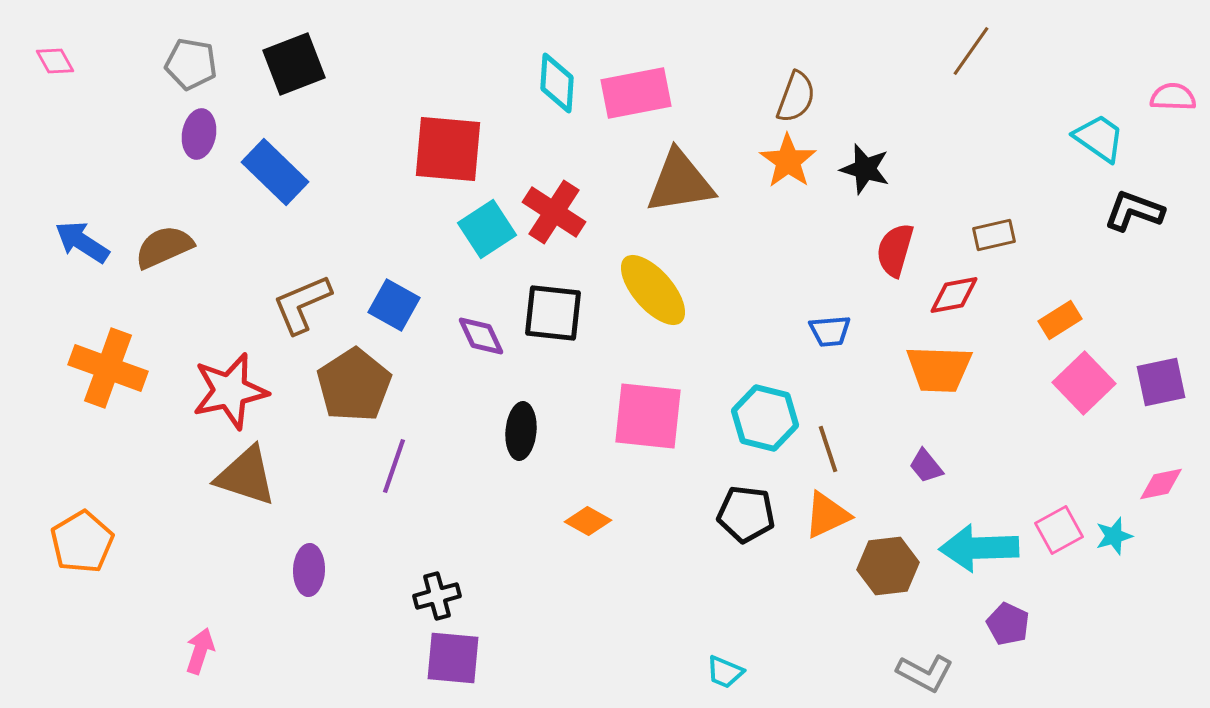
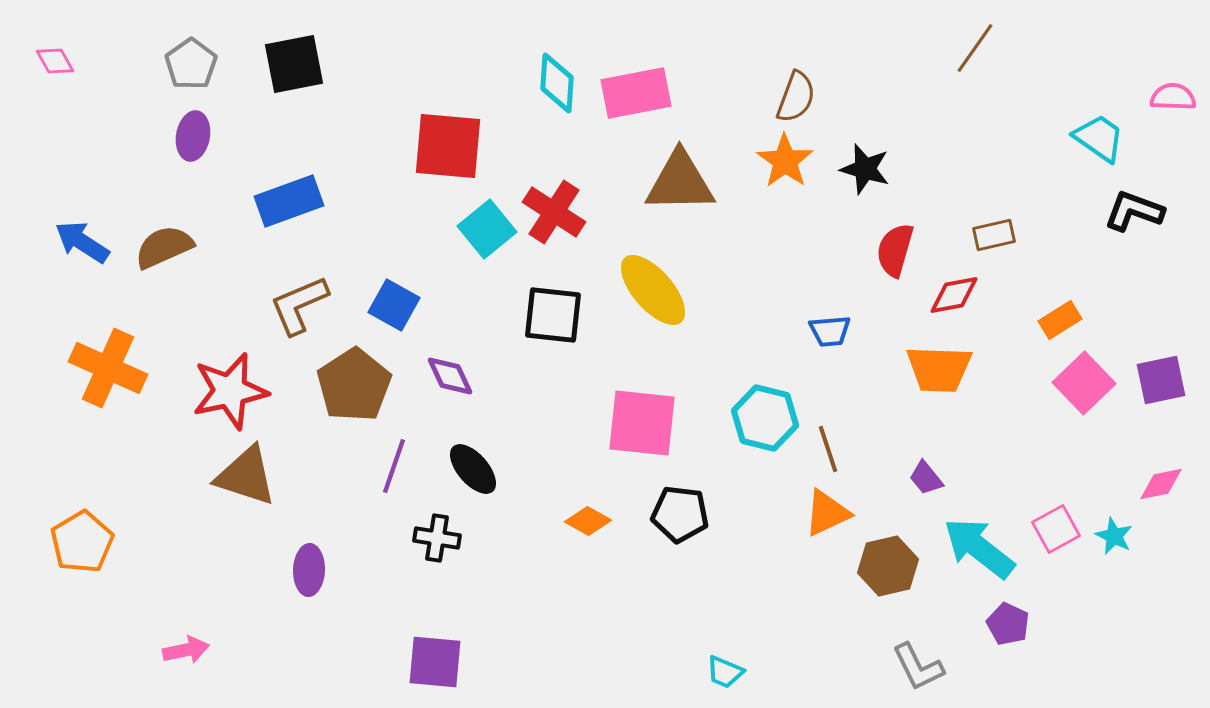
brown line at (971, 51): moved 4 px right, 3 px up
gray pentagon at (191, 64): rotated 27 degrees clockwise
black square at (294, 64): rotated 10 degrees clockwise
purple ellipse at (199, 134): moved 6 px left, 2 px down
red square at (448, 149): moved 3 px up
orange star at (788, 161): moved 3 px left
blue rectangle at (275, 172): moved 14 px right, 29 px down; rotated 64 degrees counterclockwise
brown triangle at (680, 182): rotated 8 degrees clockwise
cyan square at (487, 229): rotated 6 degrees counterclockwise
brown L-shape at (302, 304): moved 3 px left, 1 px down
black square at (553, 313): moved 2 px down
purple diamond at (481, 336): moved 31 px left, 40 px down
orange cross at (108, 368): rotated 4 degrees clockwise
purple square at (1161, 382): moved 2 px up
pink square at (648, 416): moved 6 px left, 7 px down
black ellipse at (521, 431): moved 48 px left, 38 px down; rotated 46 degrees counterclockwise
purple trapezoid at (926, 466): moved 12 px down
black pentagon at (746, 514): moved 66 px left
orange triangle at (827, 515): moved 2 px up
pink square at (1059, 530): moved 3 px left, 1 px up
cyan star at (1114, 536): rotated 30 degrees counterclockwise
cyan arrow at (979, 548): rotated 40 degrees clockwise
brown hexagon at (888, 566): rotated 6 degrees counterclockwise
black cross at (437, 596): moved 58 px up; rotated 24 degrees clockwise
pink arrow at (200, 651): moved 14 px left, 1 px up; rotated 60 degrees clockwise
purple square at (453, 658): moved 18 px left, 4 px down
gray L-shape at (925, 673): moved 7 px left, 6 px up; rotated 36 degrees clockwise
